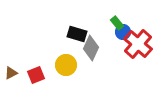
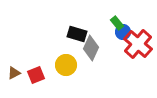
brown triangle: moved 3 px right
